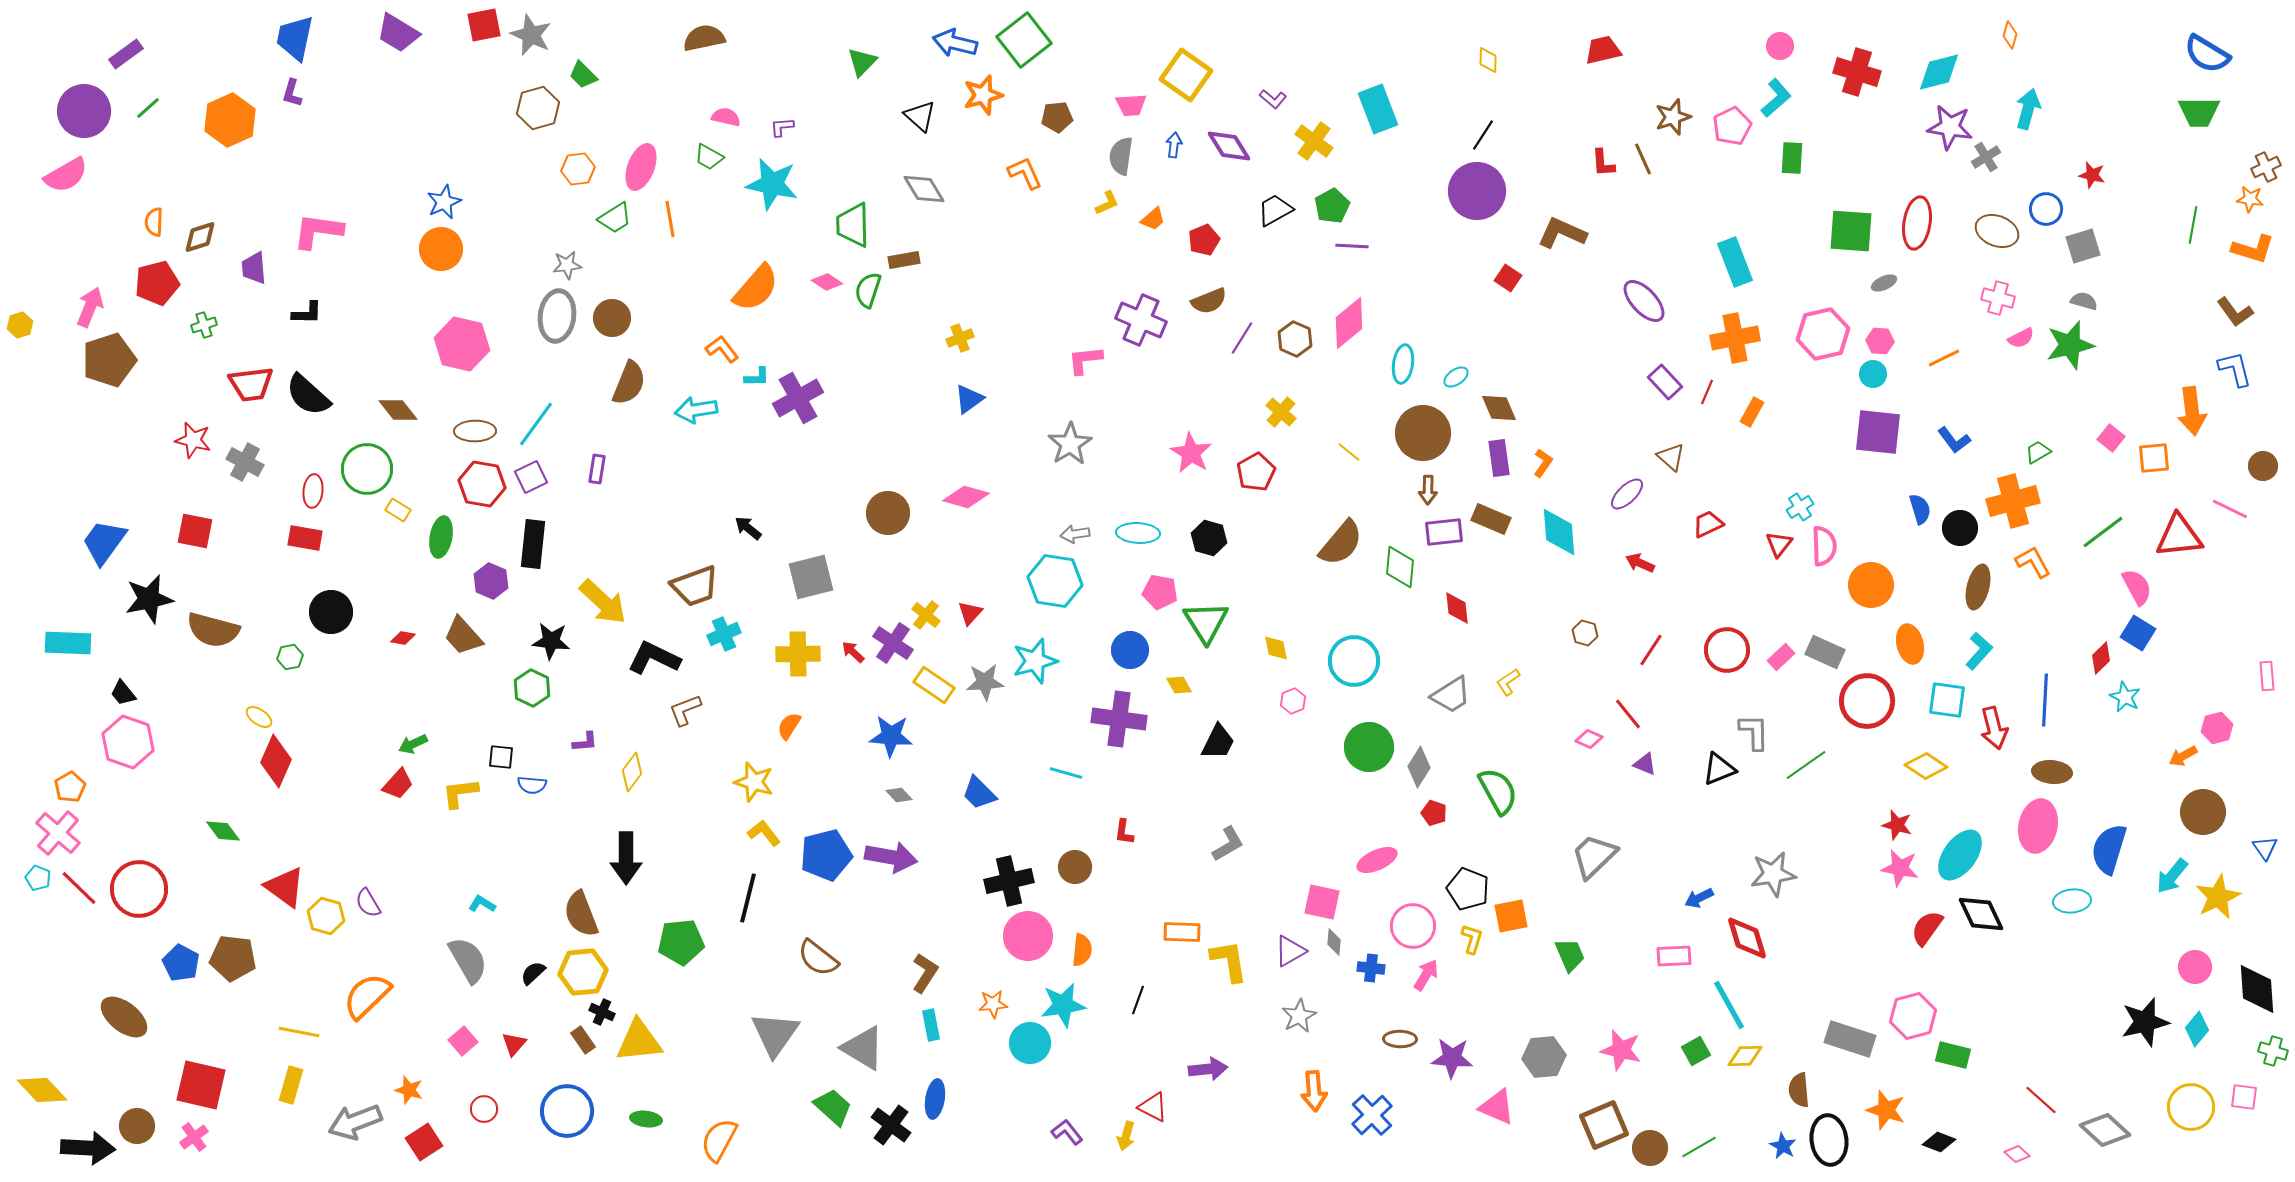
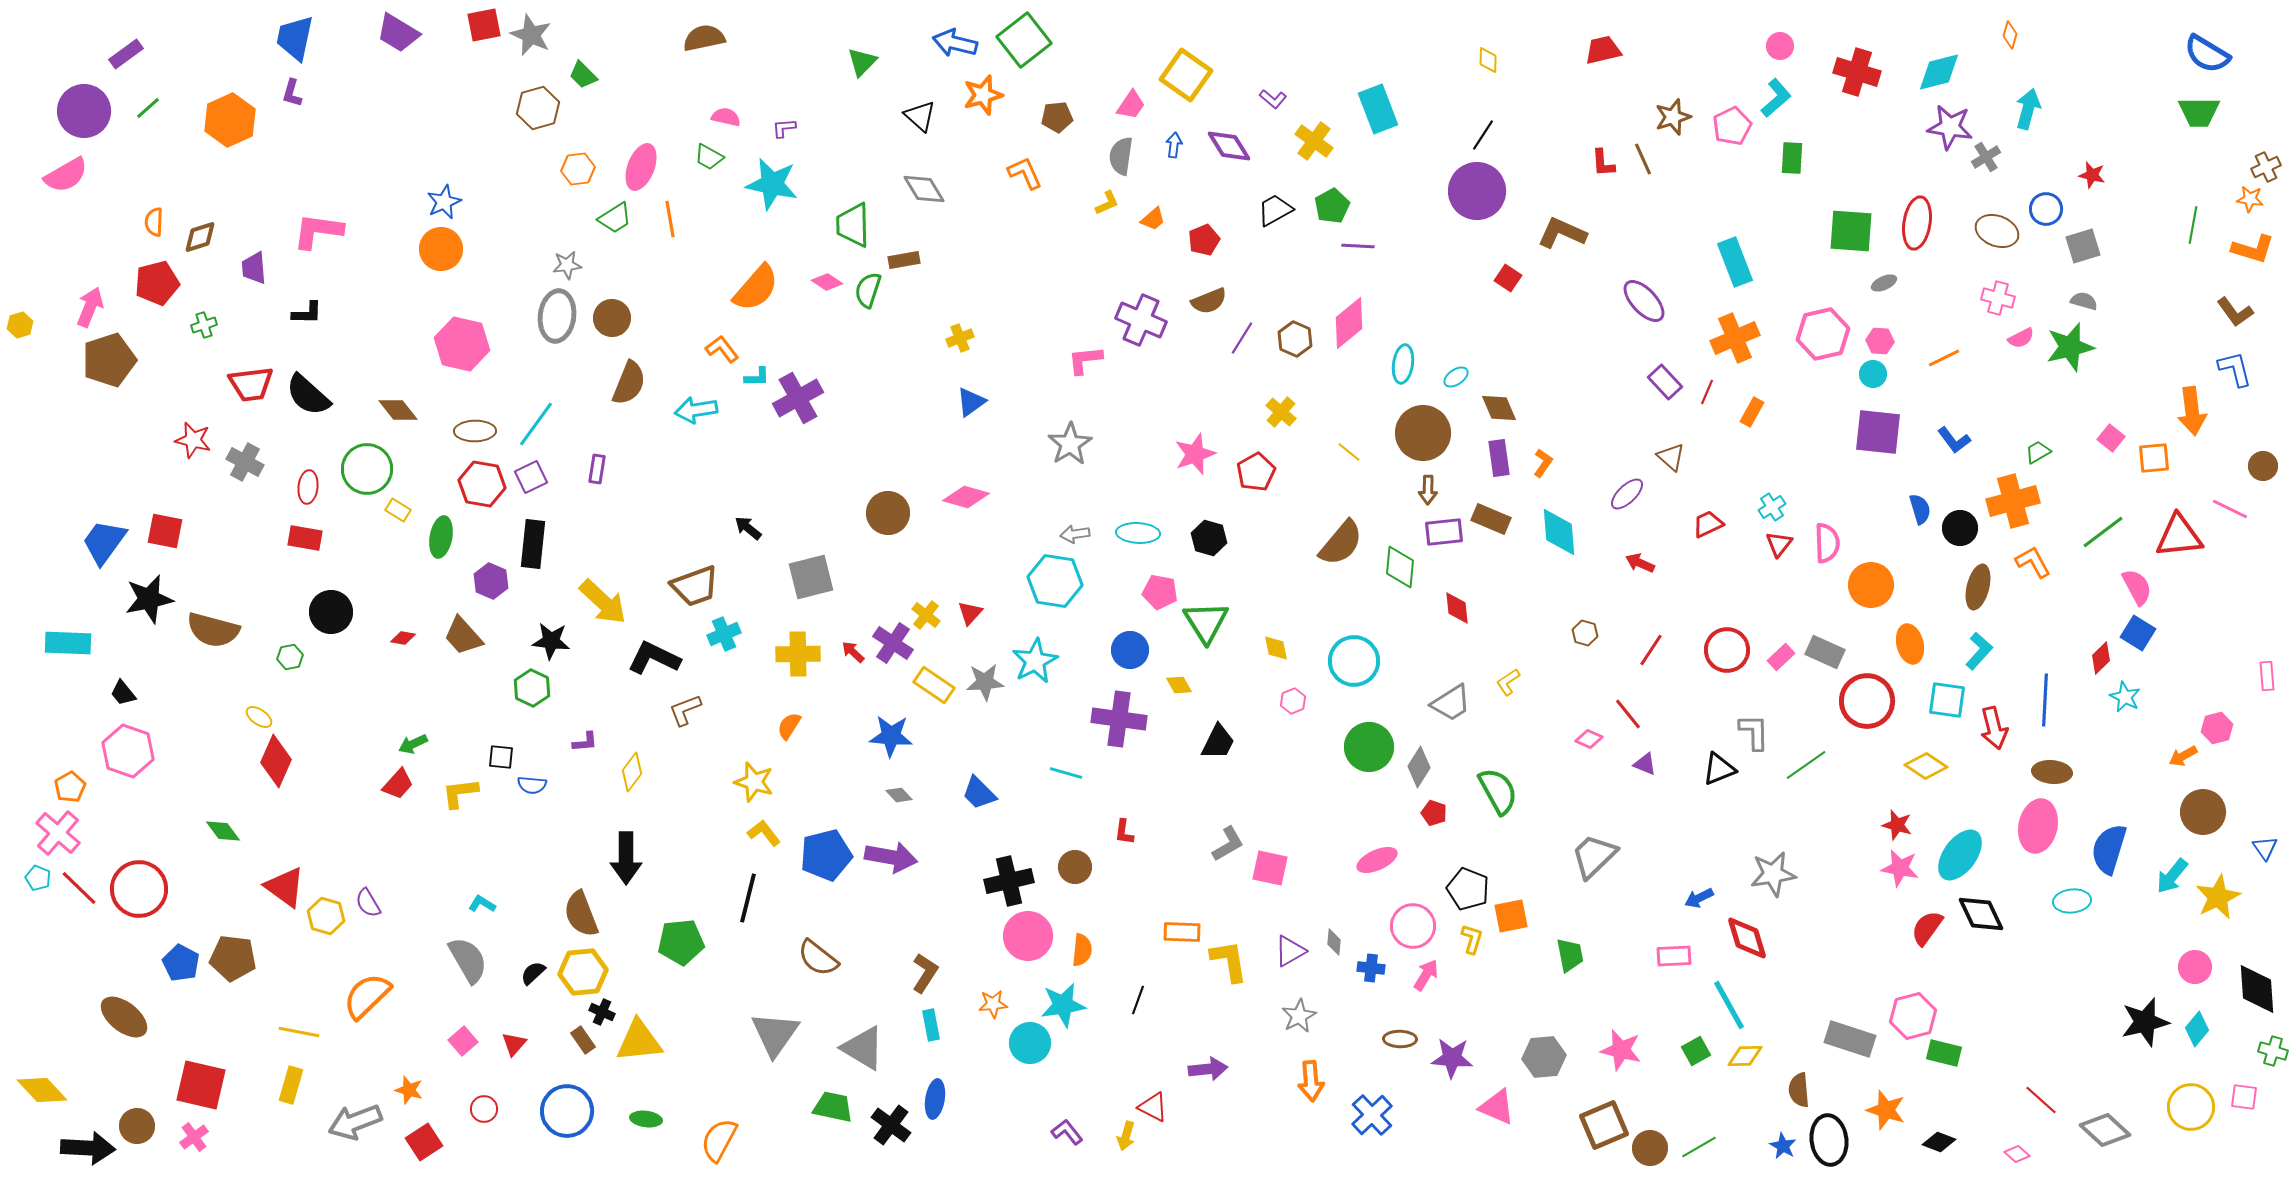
pink trapezoid at (1131, 105): rotated 52 degrees counterclockwise
purple L-shape at (782, 127): moved 2 px right, 1 px down
purple line at (1352, 246): moved 6 px right
orange cross at (1735, 338): rotated 12 degrees counterclockwise
green star at (2070, 345): moved 2 px down
blue triangle at (969, 399): moved 2 px right, 3 px down
pink star at (1191, 453): moved 4 px right, 1 px down; rotated 21 degrees clockwise
red ellipse at (313, 491): moved 5 px left, 4 px up
cyan cross at (1800, 507): moved 28 px left
red square at (195, 531): moved 30 px left
pink semicircle at (1824, 546): moved 3 px right, 3 px up
cyan star at (1035, 661): rotated 12 degrees counterclockwise
gray trapezoid at (1451, 695): moved 8 px down
pink hexagon at (128, 742): moved 9 px down
pink square at (1322, 902): moved 52 px left, 34 px up
green trapezoid at (1570, 955): rotated 12 degrees clockwise
green rectangle at (1953, 1055): moved 9 px left, 2 px up
orange arrow at (1314, 1091): moved 3 px left, 10 px up
green trapezoid at (833, 1107): rotated 30 degrees counterclockwise
